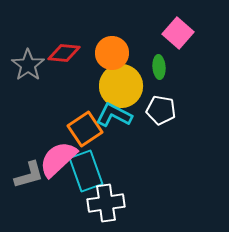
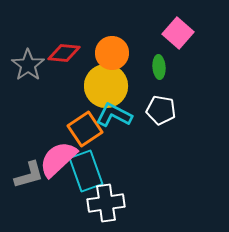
yellow circle: moved 15 px left
